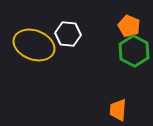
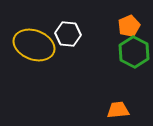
orange pentagon: rotated 25 degrees clockwise
green hexagon: moved 1 px down
orange trapezoid: rotated 80 degrees clockwise
